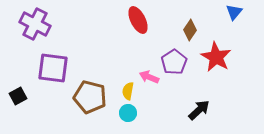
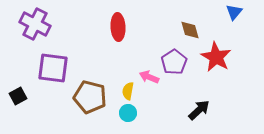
red ellipse: moved 20 px left, 7 px down; rotated 24 degrees clockwise
brown diamond: rotated 50 degrees counterclockwise
